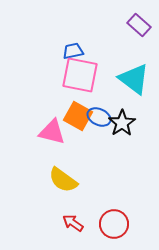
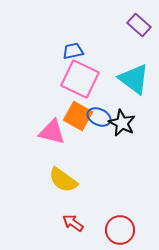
pink square: moved 4 px down; rotated 15 degrees clockwise
black star: rotated 12 degrees counterclockwise
red circle: moved 6 px right, 6 px down
